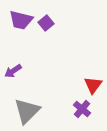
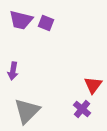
purple square: rotated 28 degrees counterclockwise
purple arrow: rotated 48 degrees counterclockwise
